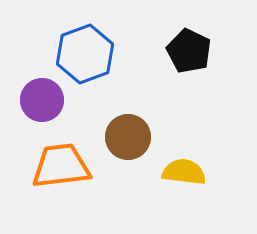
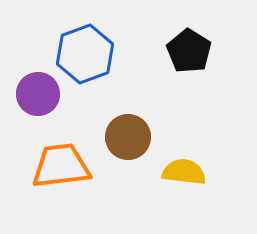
black pentagon: rotated 6 degrees clockwise
purple circle: moved 4 px left, 6 px up
